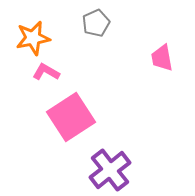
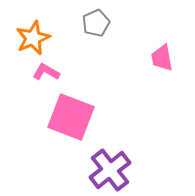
orange star: rotated 12 degrees counterclockwise
pink square: rotated 36 degrees counterclockwise
